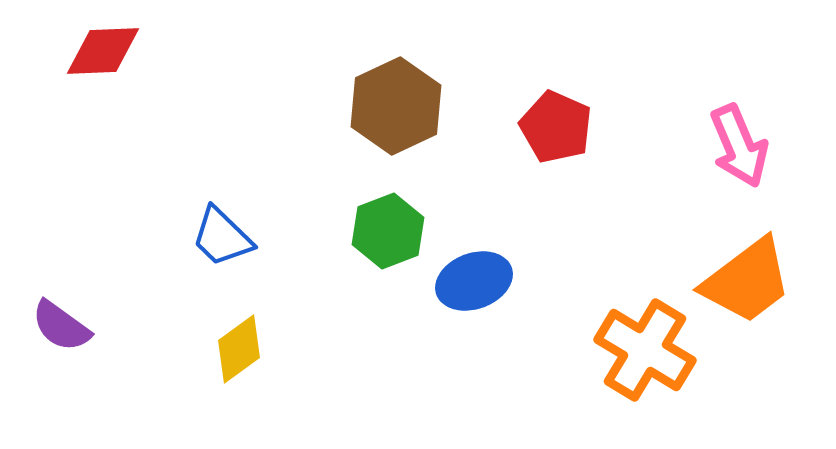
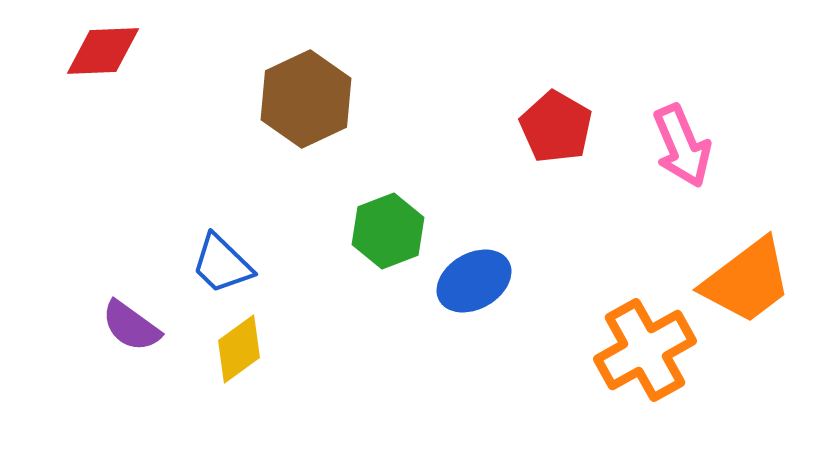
brown hexagon: moved 90 px left, 7 px up
red pentagon: rotated 6 degrees clockwise
pink arrow: moved 57 px left
blue trapezoid: moved 27 px down
blue ellipse: rotated 10 degrees counterclockwise
purple semicircle: moved 70 px right
orange cross: rotated 30 degrees clockwise
